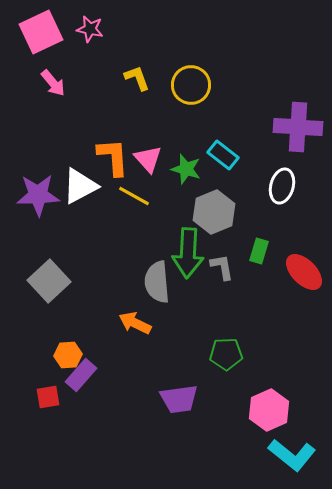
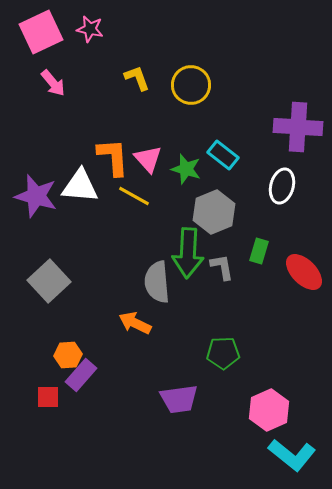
white triangle: rotated 33 degrees clockwise
purple star: moved 2 px left, 1 px down; rotated 18 degrees clockwise
green pentagon: moved 3 px left, 1 px up
red square: rotated 10 degrees clockwise
